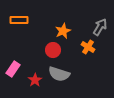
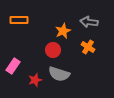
gray arrow: moved 11 px left, 5 px up; rotated 114 degrees counterclockwise
pink rectangle: moved 3 px up
red star: rotated 16 degrees clockwise
